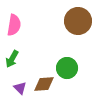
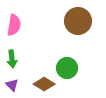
green arrow: rotated 36 degrees counterclockwise
brown diamond: rotated 35 degrees clockwise
purple triangle: moved 8 px left, 3 px up
